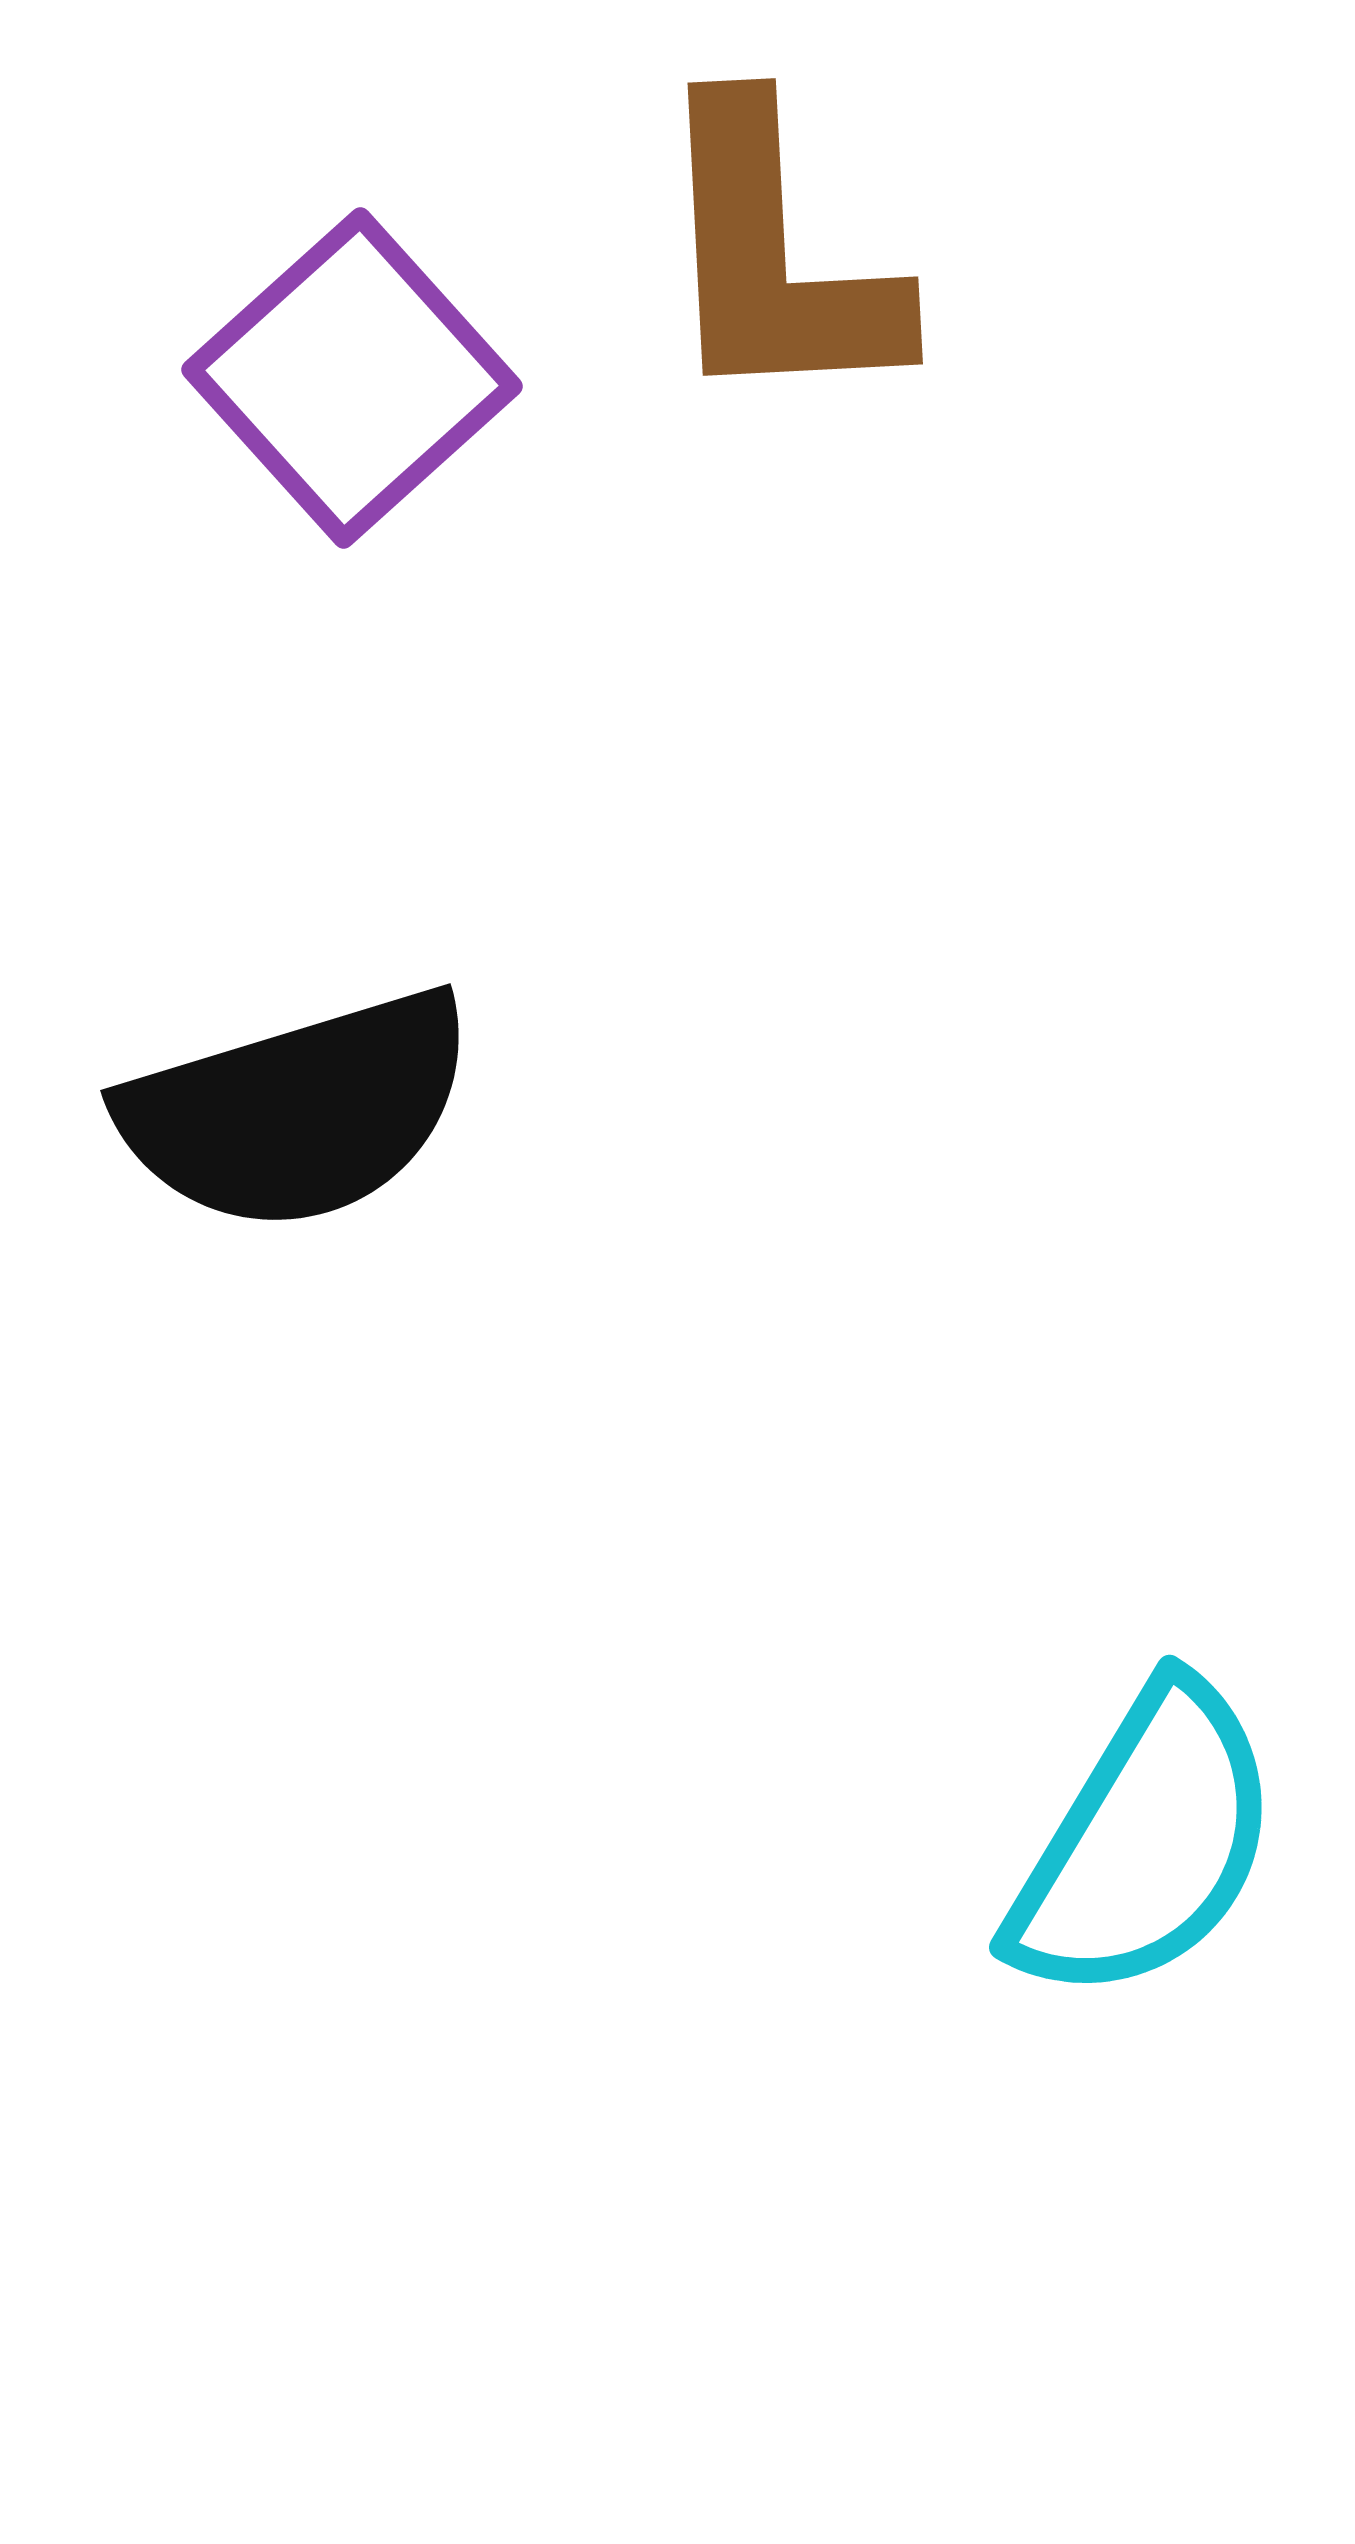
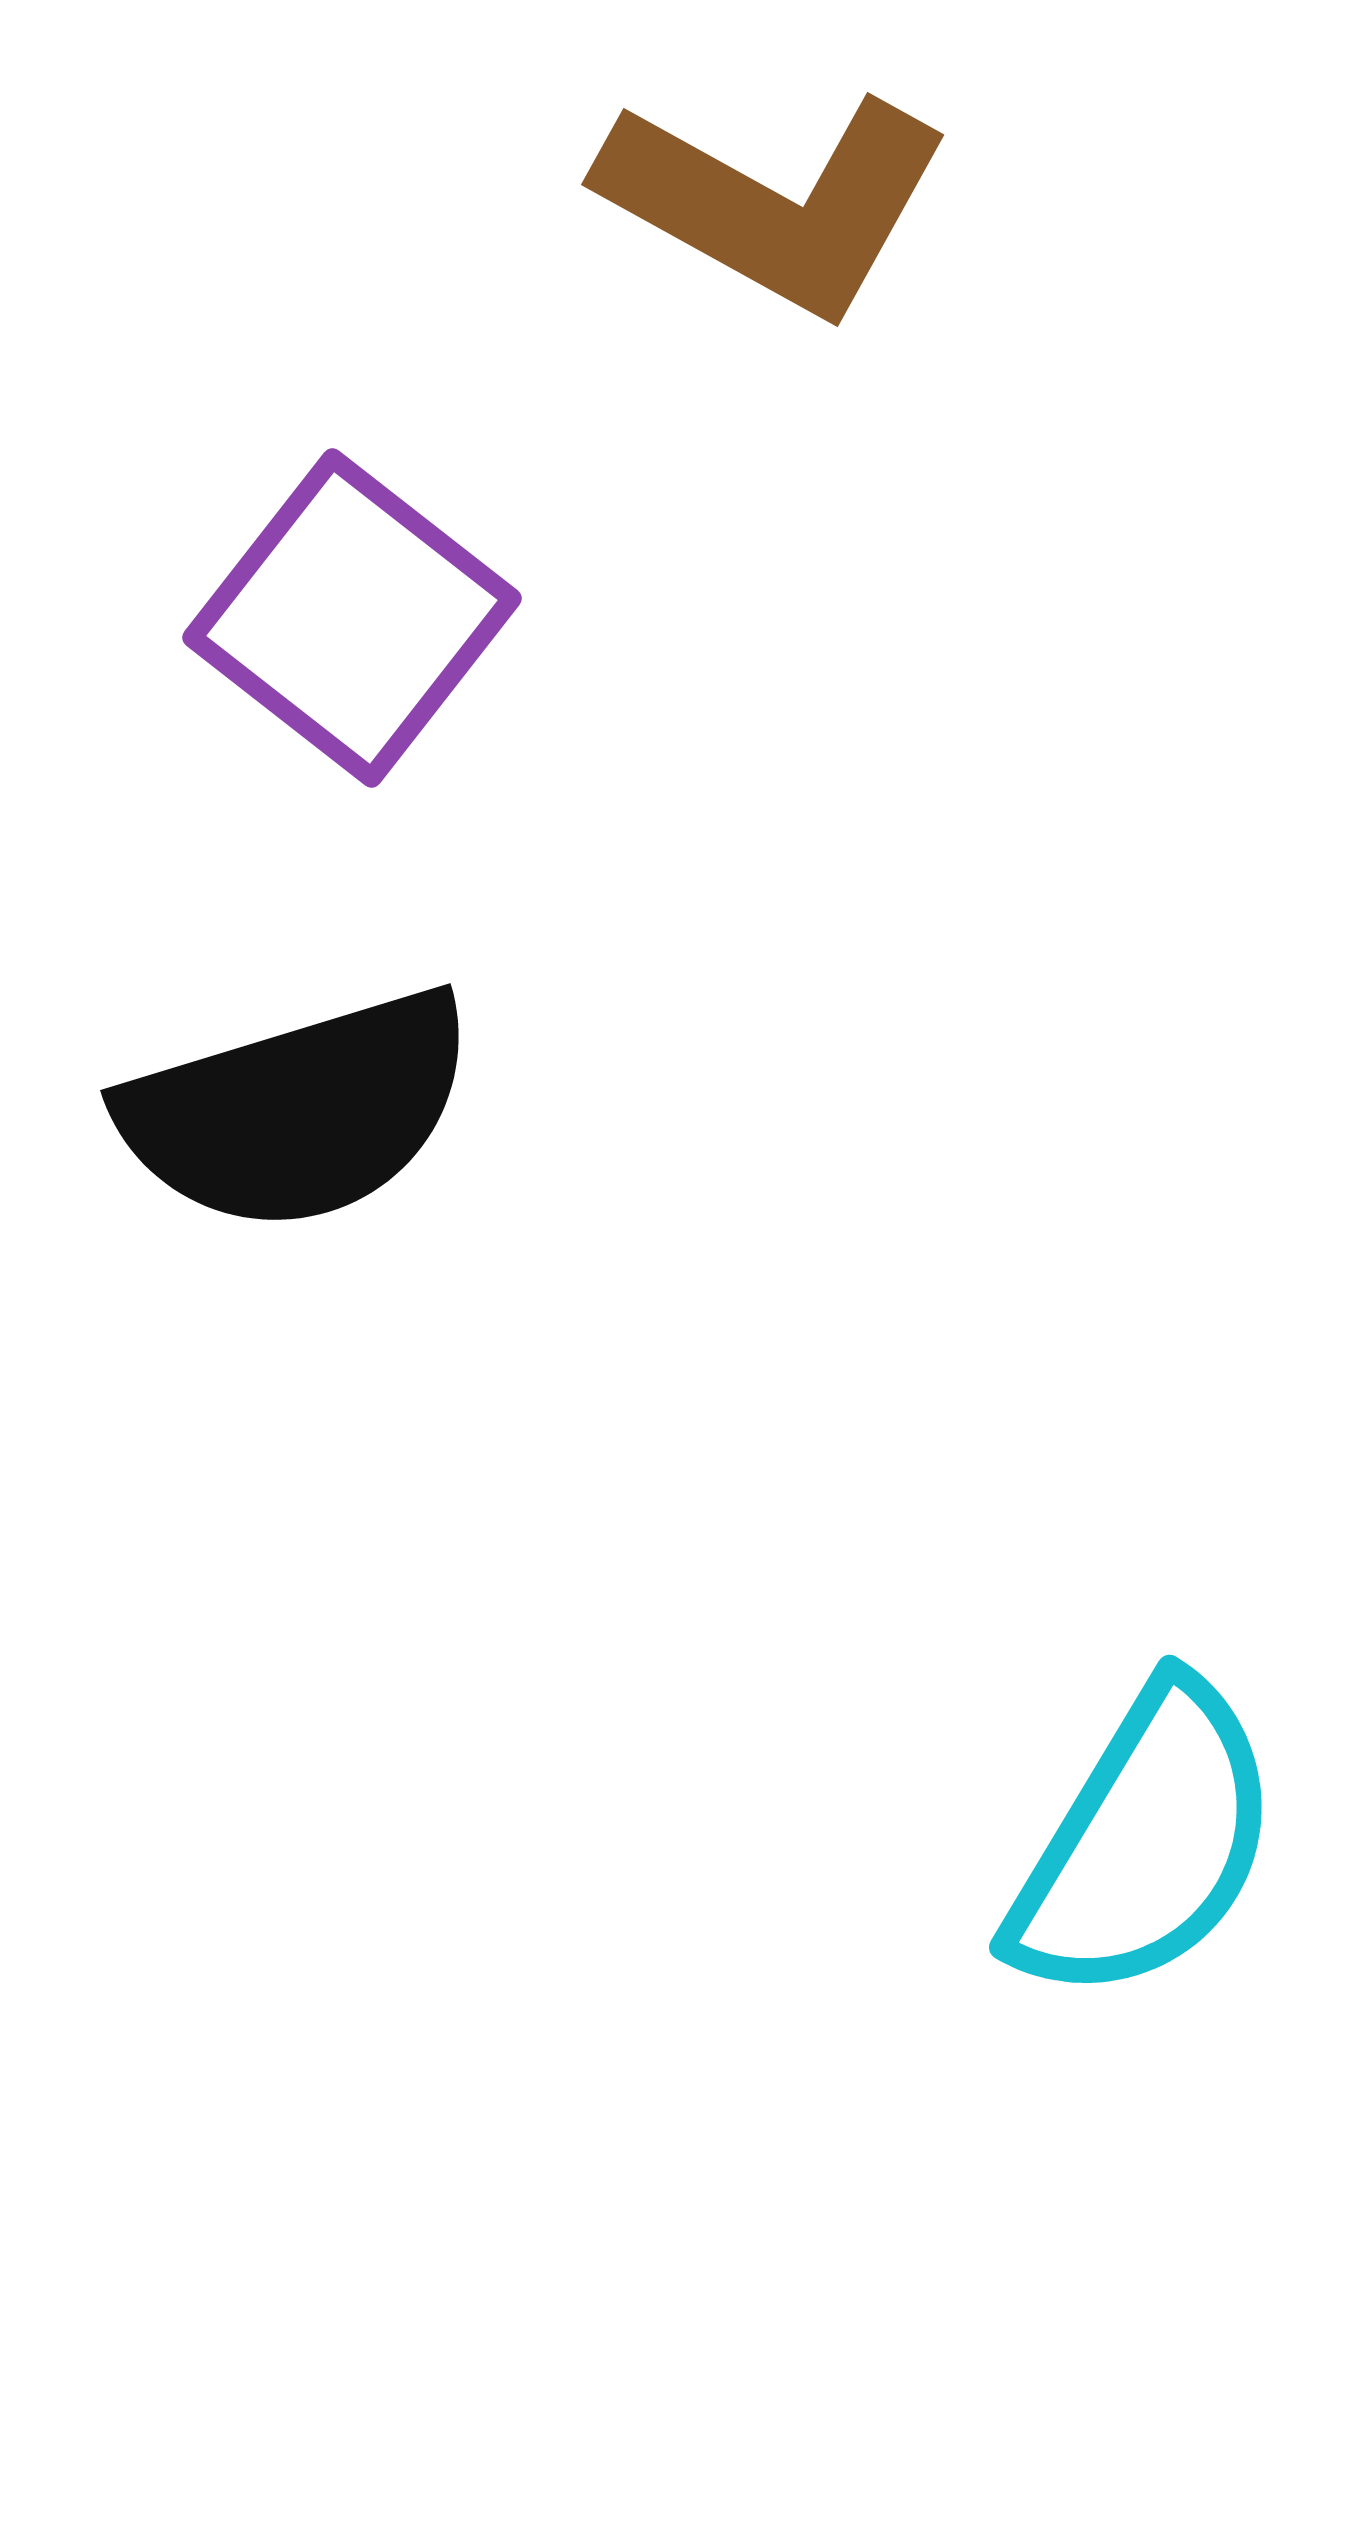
brown L-shape: moved 54 px up; rotated 58 degrees counterclockwise
purple square: moved 240 px down; rotated 10 degrees counterclockwise
